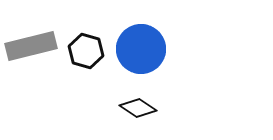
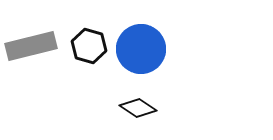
black hexagon: moved 3 px right, 5 px up
